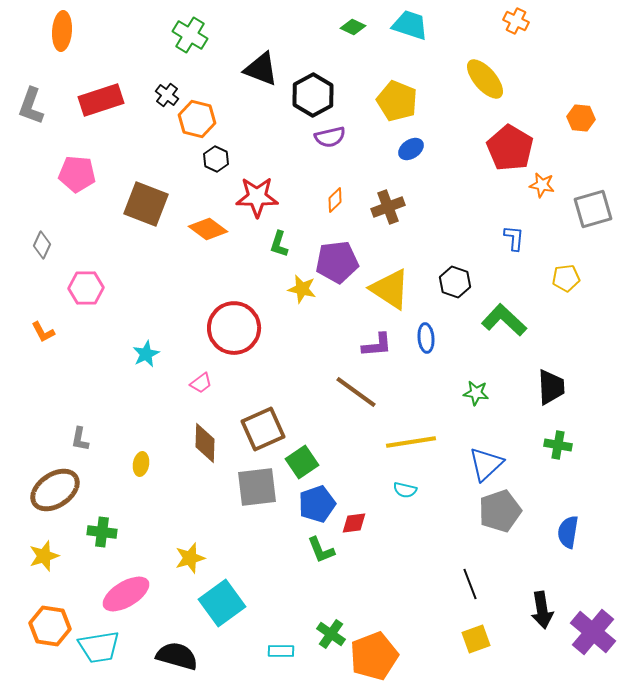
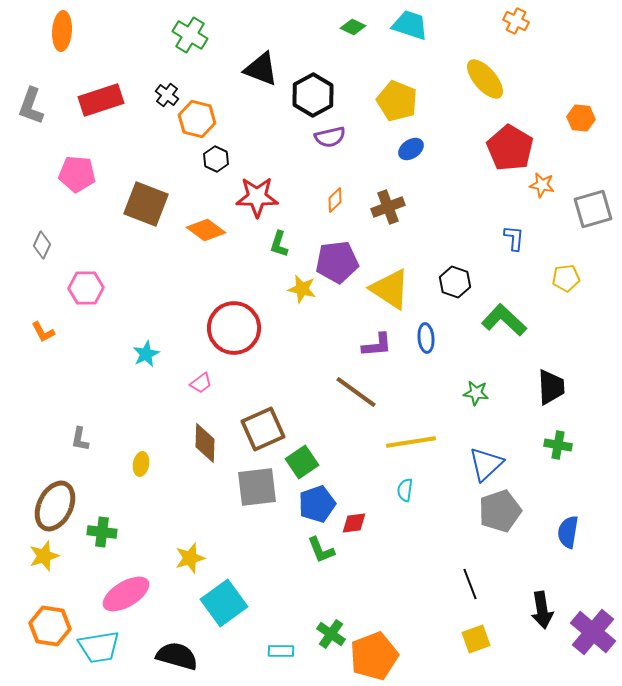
orange diamond at (208, 229): moved 2 px left, 1 px down
brown ellipse at (55, 490): moved 16 px down; rotated 30 degrees counterclockwise
cyan semicircle at (405, 490): rotated 85 degrees clockwise
cyan square at (222, 603): moved 2 px right
